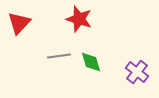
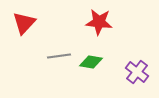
red star: moved 20 px right, 3 px down; rotated 12 degrees counterclockwise
red triangle: moved 5 px right
green diamond: rotated 65 degrees counterclockwise
